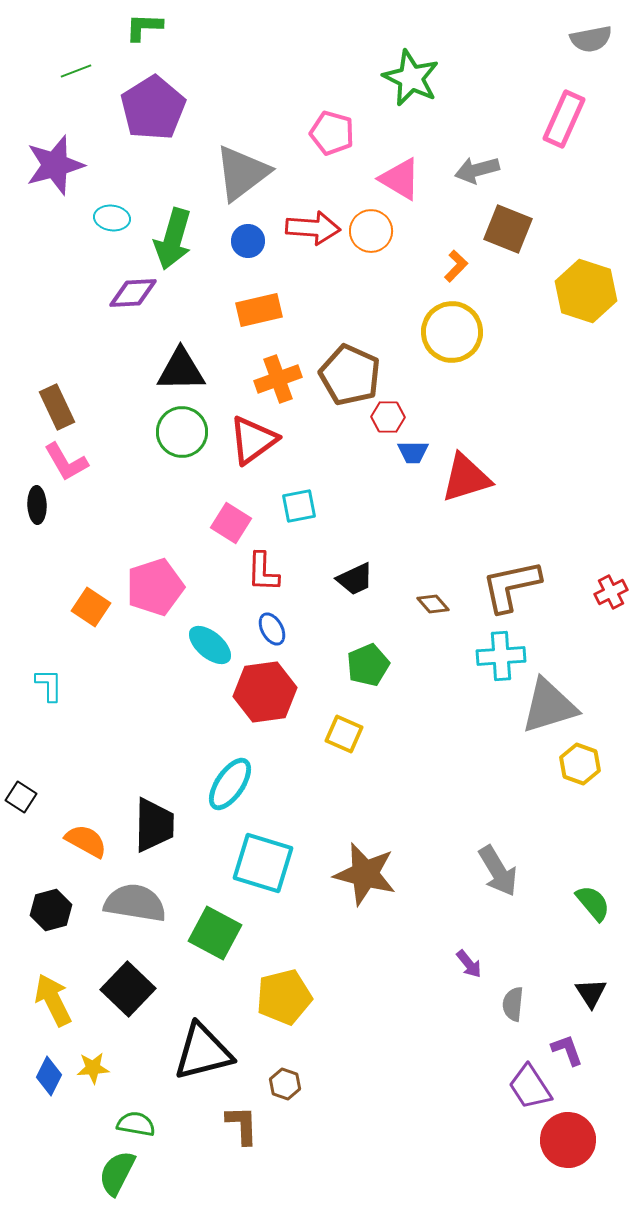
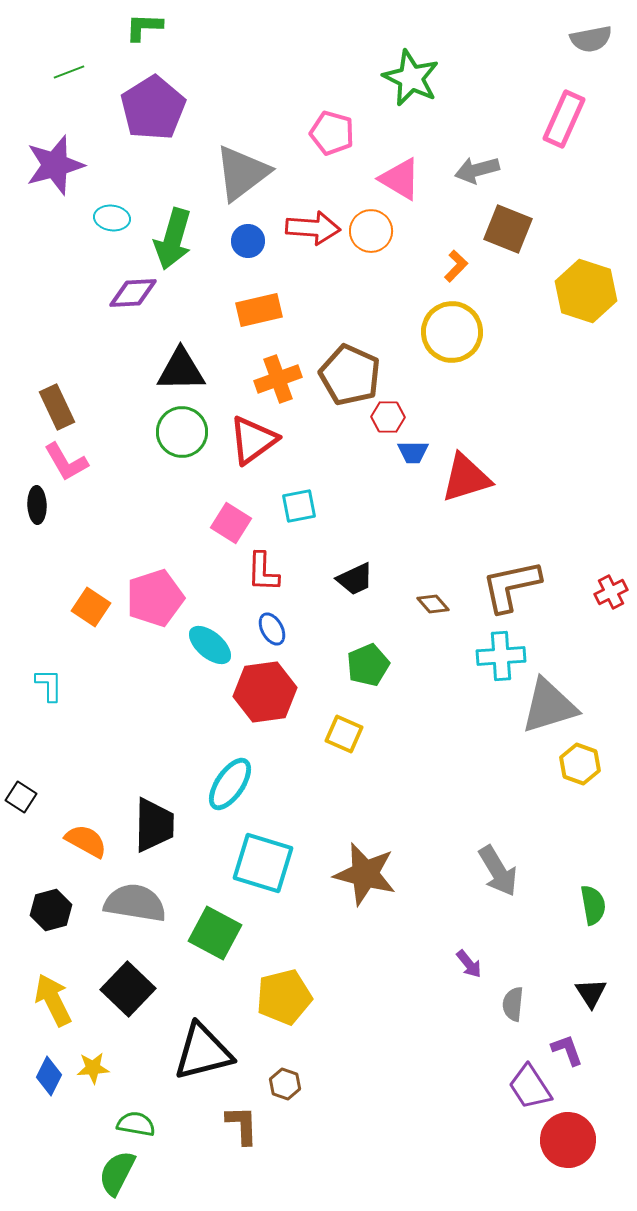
green line at (76, 71): moved 7 px left, 1 px down
pink pentagon at (155, 587): moved 11 px down
green semicircle at (593, 903): moved 2 px down; rotated 30 degrees clockwise
